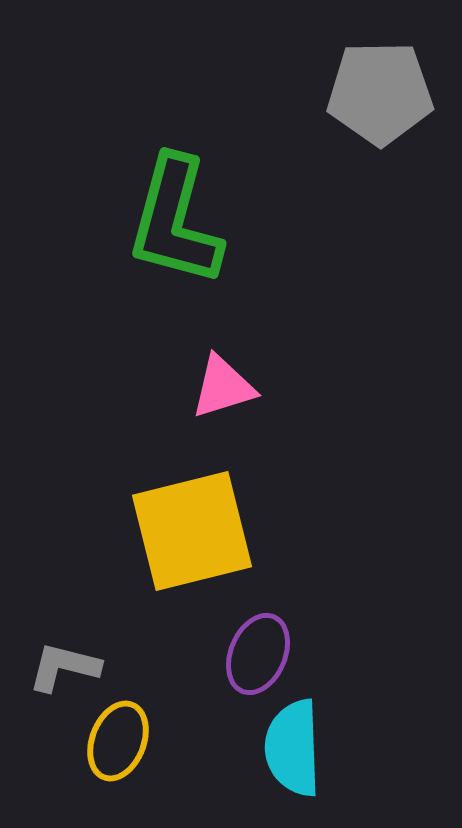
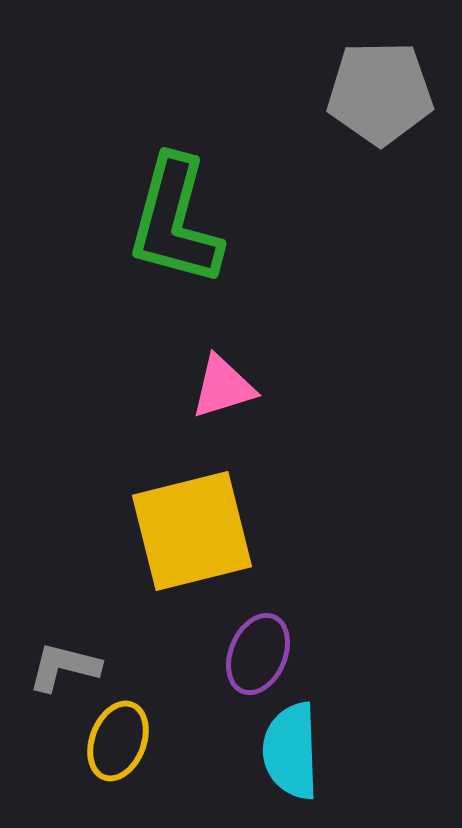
cyan semicircle: moved 2 px left, 3 px down
